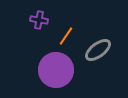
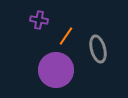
gray ellipse: moved 1 px up; rotated 68 degrees counterclockwise
